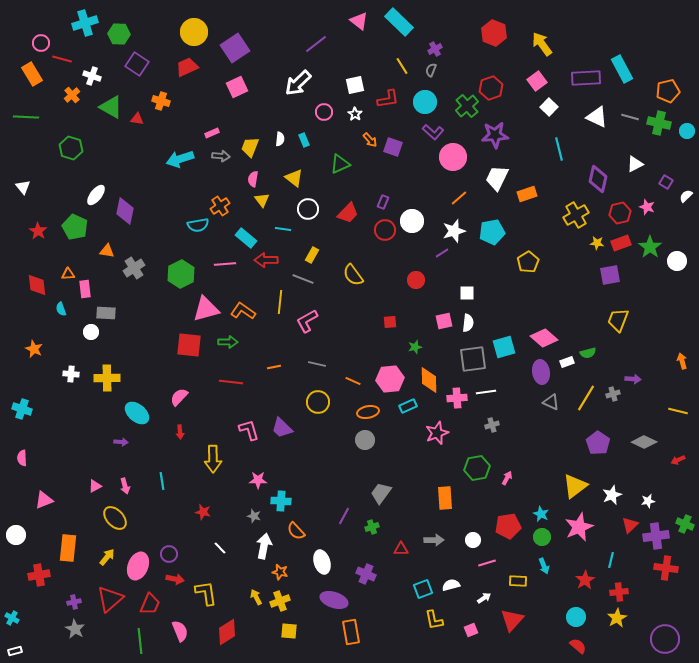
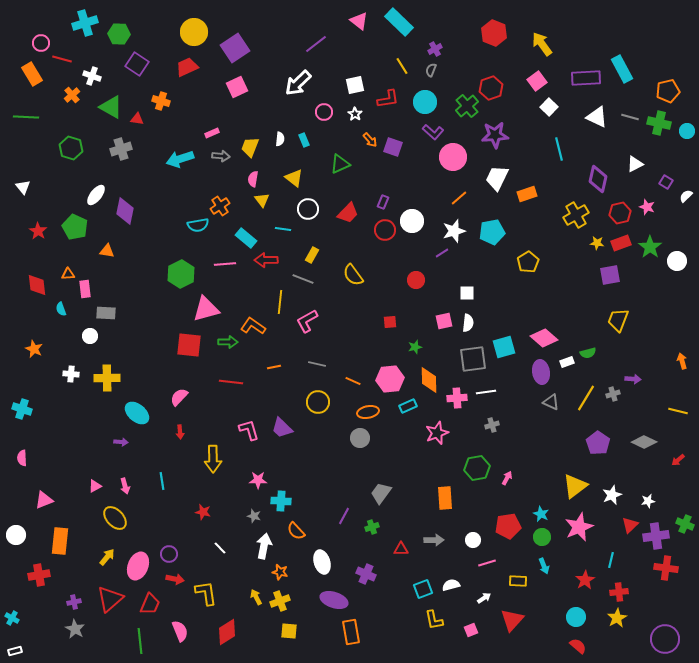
gray cross at (134, 268): moved 13 px left, 119 px up; rotated 15 degrees clockwise
orange L-shape at (243, 311): moved 10 px right, 15 px down
white circle at (91, 332): moved 1 px left, 4 px down
gray circle at (365, 440): moved 5 px left, 2 px up
red arrow at (678, 460): rotated 16 degrees counterclockwise
orange rectangle at (68, 548): moved 8 px left, 7 px up
